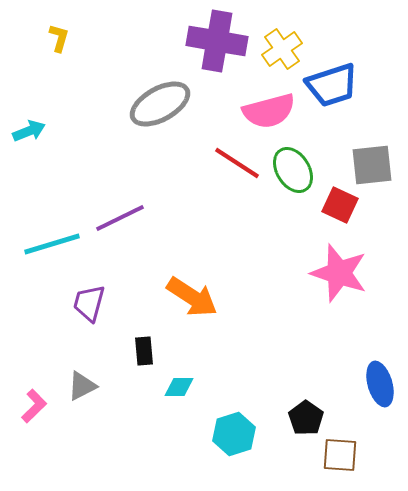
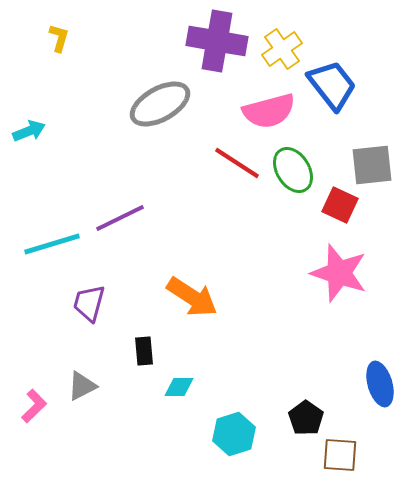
blue trapezoid: rotated 110 degrees counterclockwise
